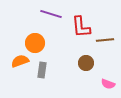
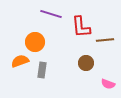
orange circle: moved 1 px up
